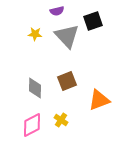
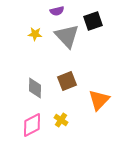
orange triangle: rotated 25 degrees counterclockwise
